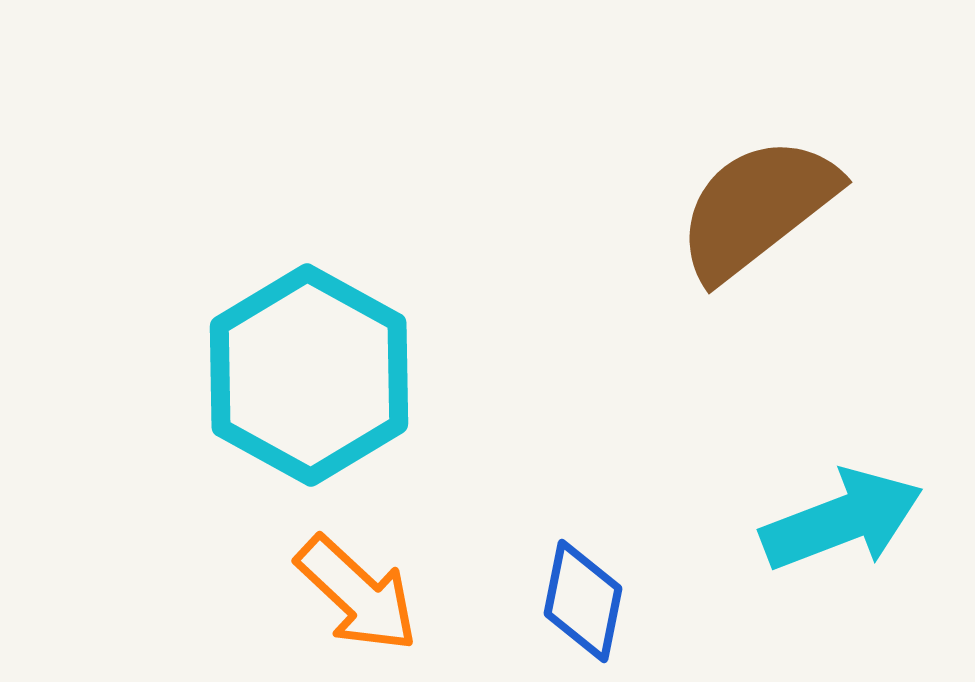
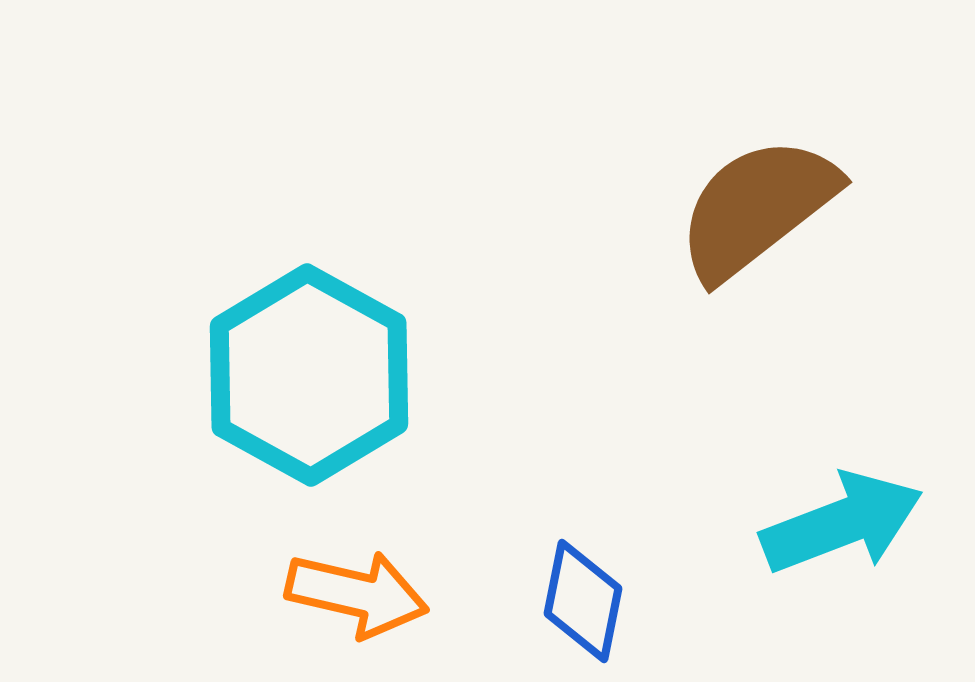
cyan arrow: moved 3 px down
orange arrow: rotated 30 degrees counterclockwise
